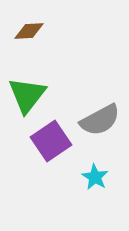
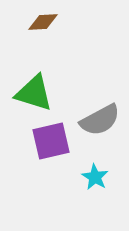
brown diamond: moved 14 px right, 9 px up
green triangle: moved 7 px right, 2 px up; rotated 51 degrees counterclockwise
purple square: rotated 21 degrees clockwise
